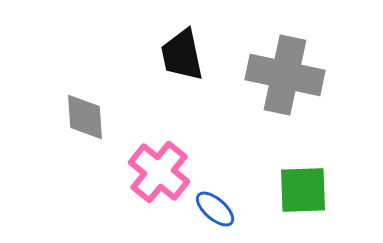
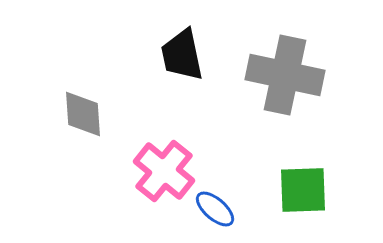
gray diamond: moved 2 px left, 3 px up
pink cross: moved 5 px right, 1 px up
